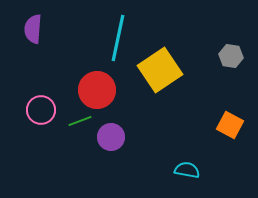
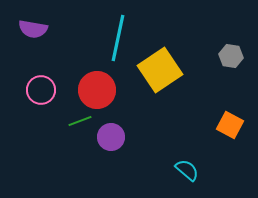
purple semicircle: rotated 84 degrees counterclockwise
pink circle: moved 20 px up
cyan semicircle: rotated 30 degrees clockwise
